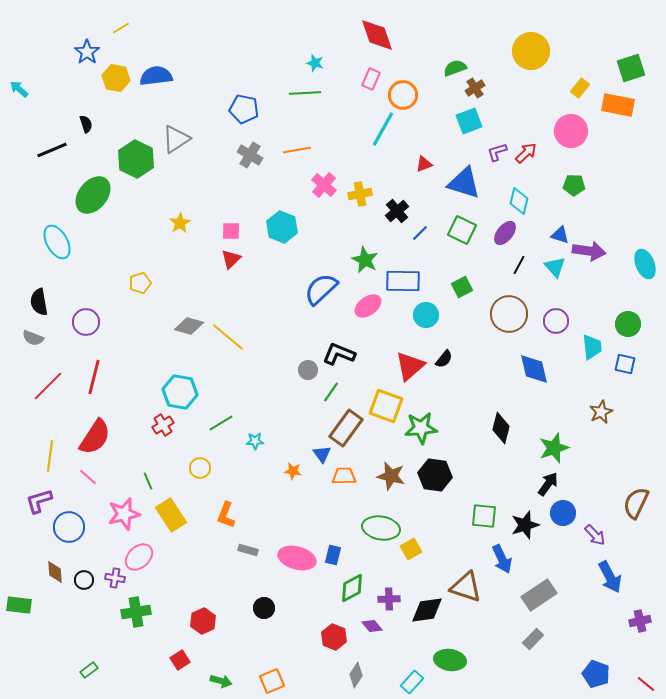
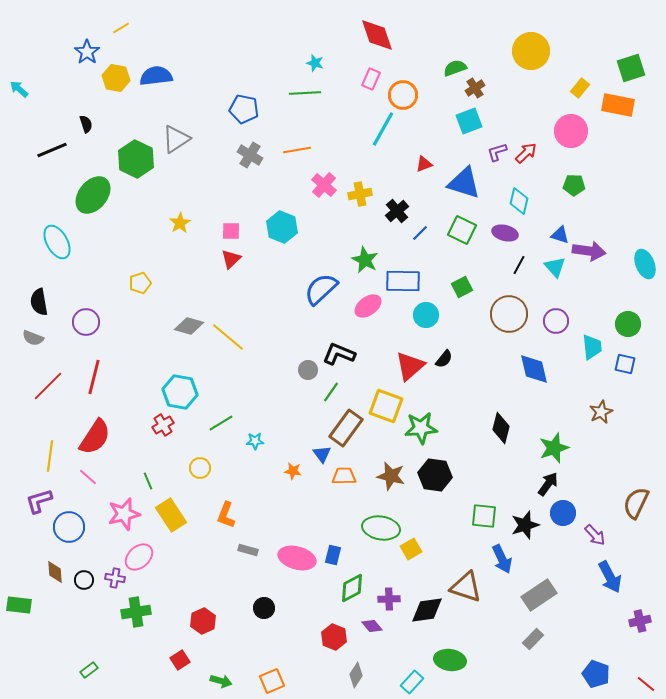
purple ellipse at (505, 233): rotated 65 degrees clockwise
